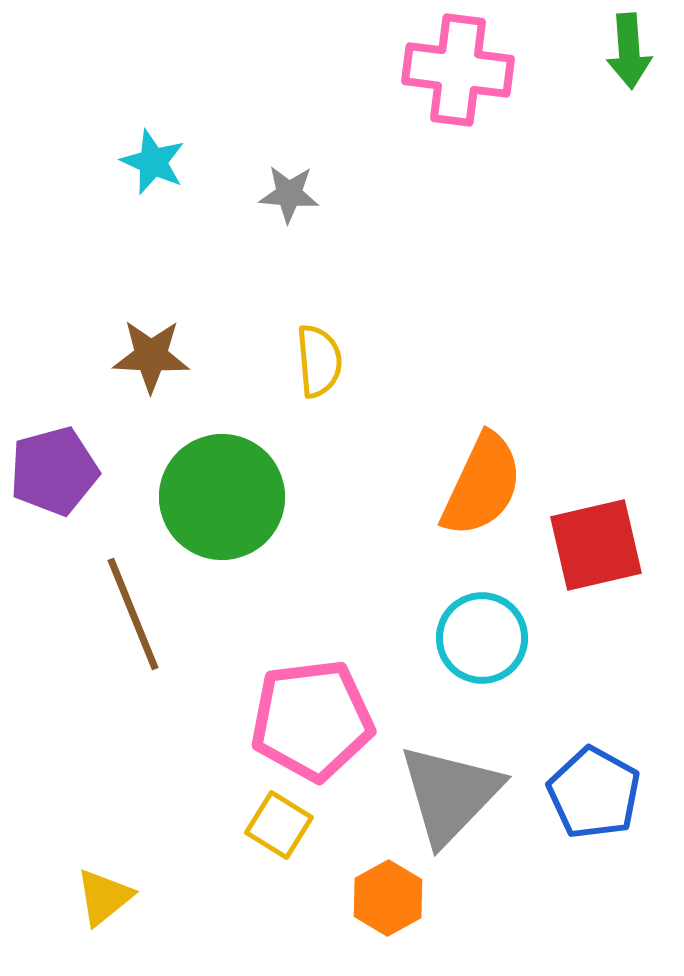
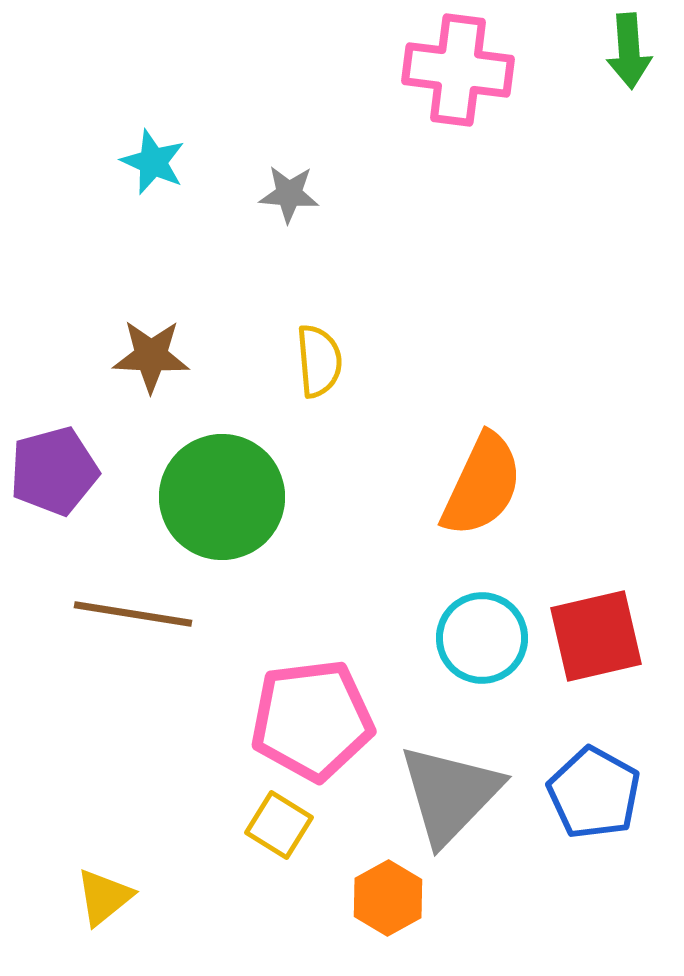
red square: moved 91 px down
brown line: rotated 59 degrees counterclockwise
